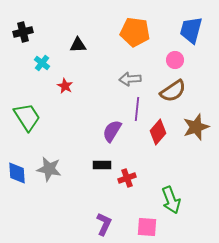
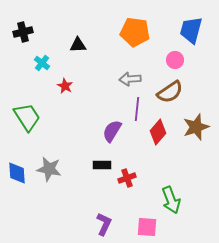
brown semicircle: moved 3 px left, 1 px down
